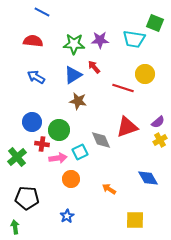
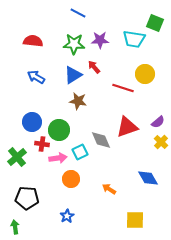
blue line: moved 36 px right, 1 px down
yellow cross: moved 1 px right, 2 px down; rotated 16 degrees counterclockwise
